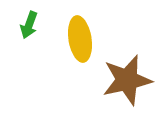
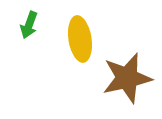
brown star: moved 2 px up
